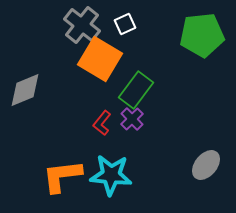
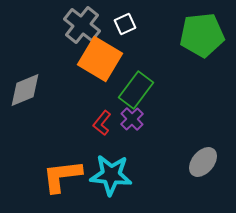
gray ellipse: moved 3 px left, 3 px up
